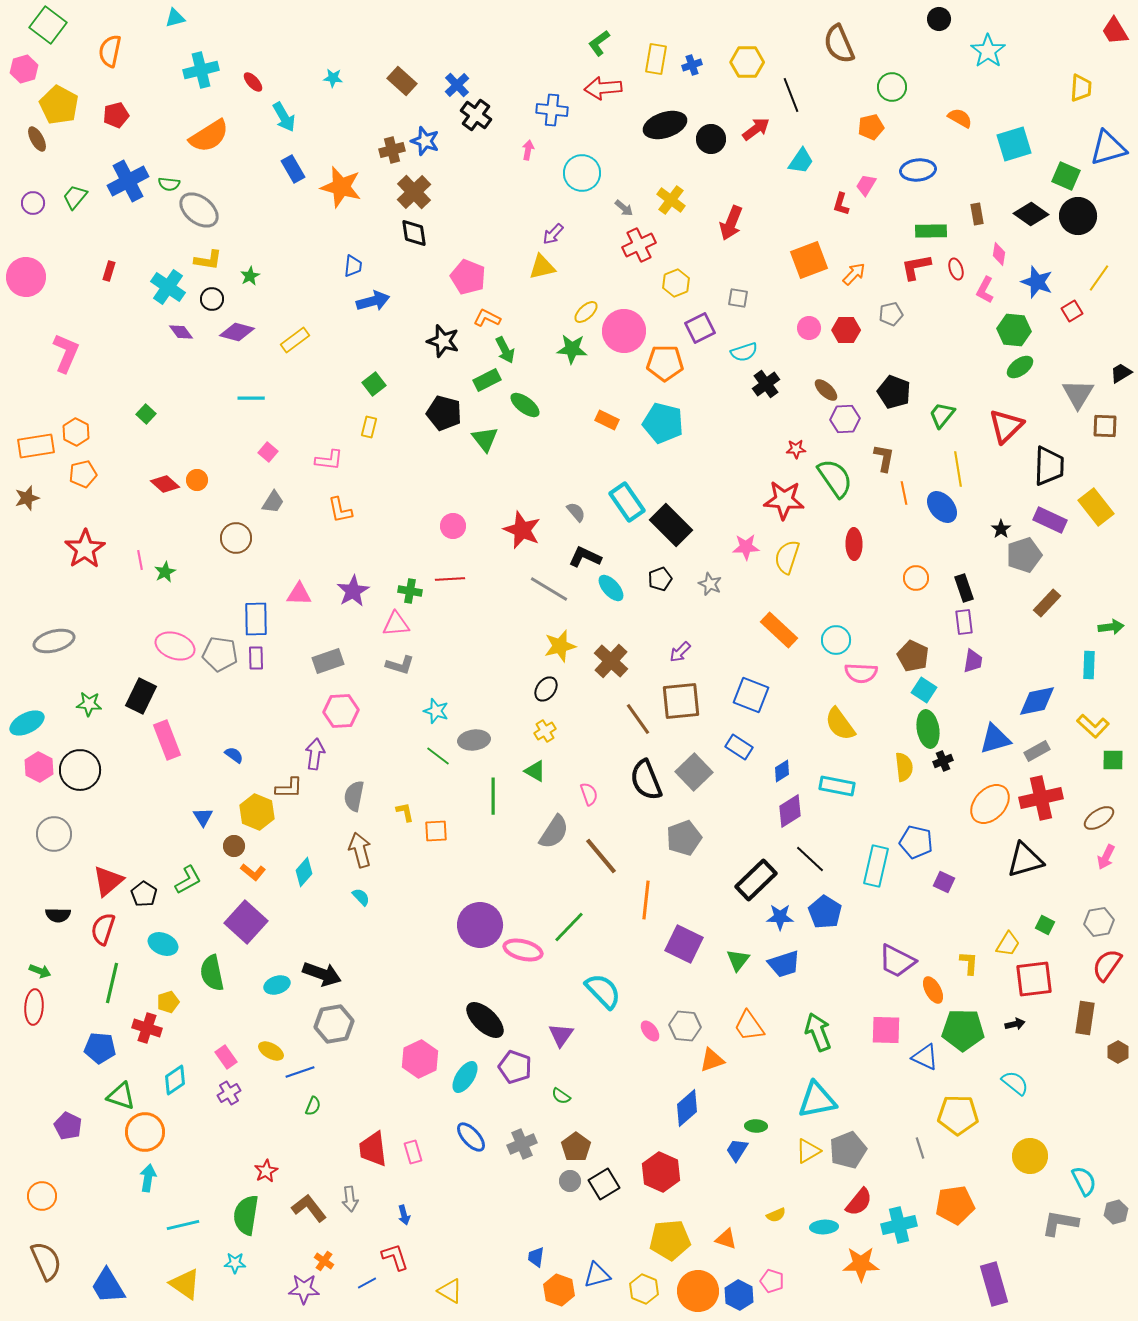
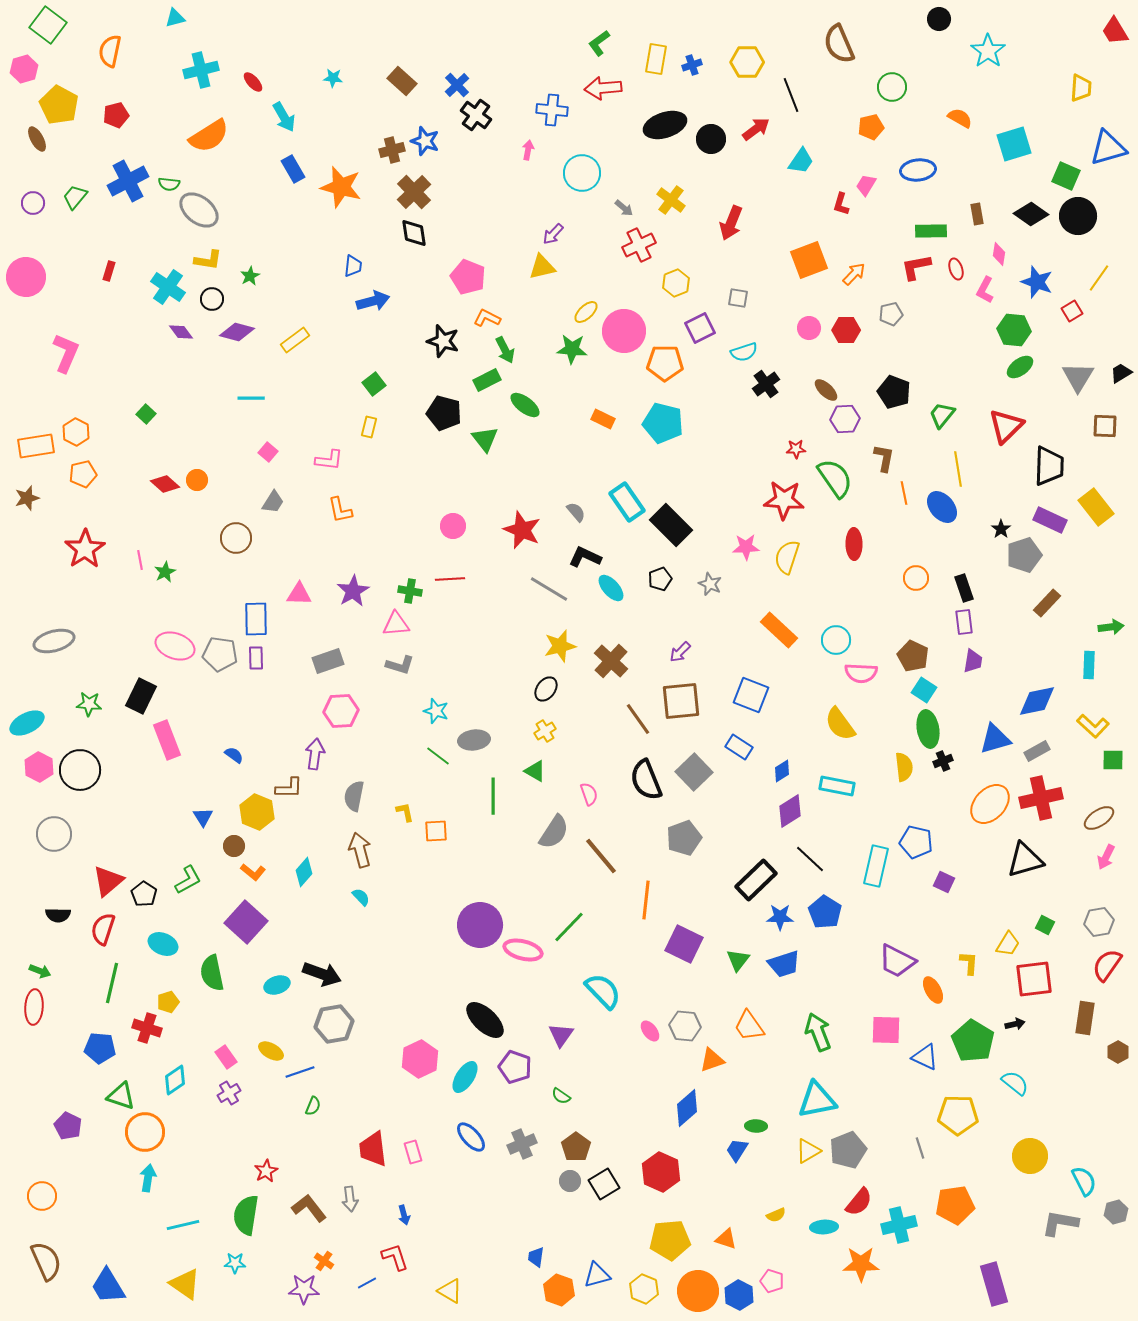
gray triangle at (1078, 394): moved 17 px up
orange rectangle at (607, 420): moved 4 px left, 1 px up
green pentagon at (963, 1030): moved 10 px right, 11 px down; rotated 30 degrees clockwise
